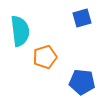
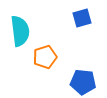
blue pentagon: moved 1 px right
